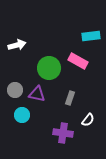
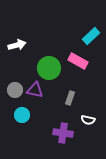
cyan rectangle: rotated 36 degrees counterclockwise
purple triangle: moved 2 px left, 4 px up
white semicircle: rotated 64 degrees clockwise
